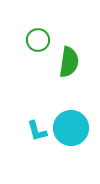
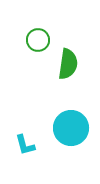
green semicircle: moved 1 px left, 2 px down
cyan L-shape: moved 12 px left, 14 px down
